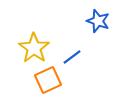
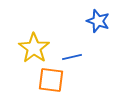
blue line: rotated 24 degrees clockwise
orange square: moved 3 px right; rotated 32 degrees clockwise
